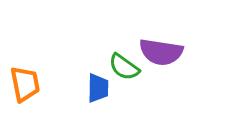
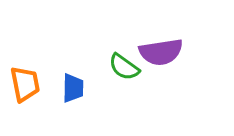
purple semicircle: rotated 18 degrees counterclockwise
blue trapezoid: moved 25 px left
